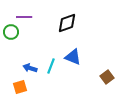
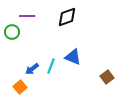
purple line: moved 3 px right, 1 px up
black diamond: moved 6 px up
green circle: moved 1 px right
blue arrow: moved 2 px right, 1 px down; rotated 56 degrees counterclockwise
orange square: rotated 24 degrees counterclockwise
